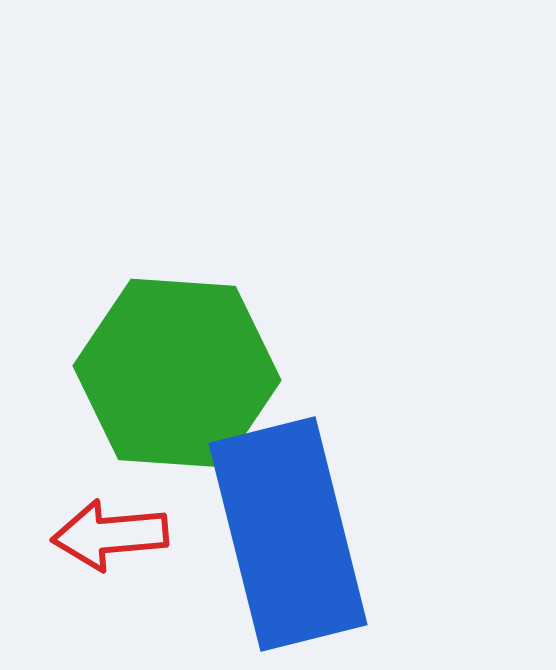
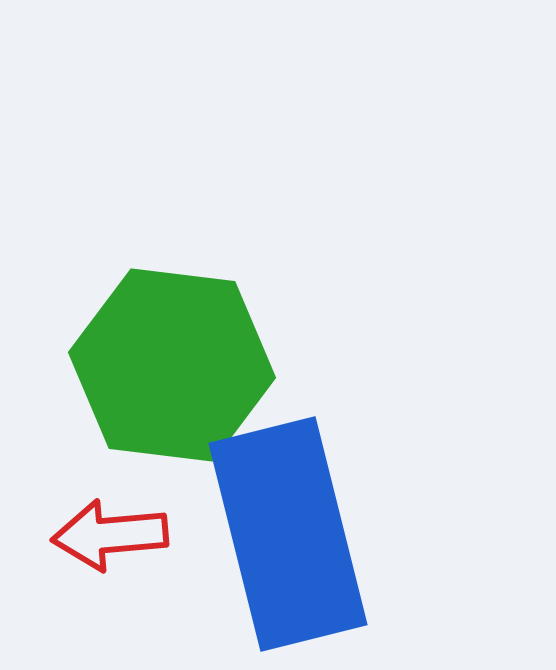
green hexagon: moved 5 px left, 8 px up; rotated 3 degrees clockwise
